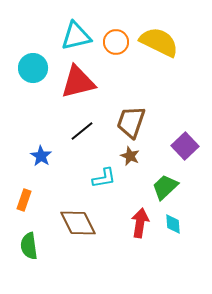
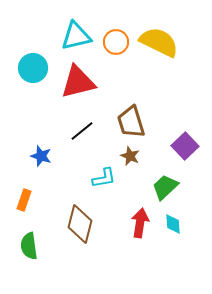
brown trapezoid: rotated 36 degrees counterclockwise
blue star: rotated 15 degrees counterclockwise
brown diamond: moved 2 px right, 1 px down; rotated 42 degrees clockwise
